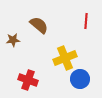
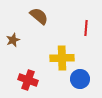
red line: moved 7 px down
brown semicircle: moved 9 px up
brown star: rotated 16 degrees counterclockwise
yellow cross: moved 3 px left; rotated 20 degrees clockwise
